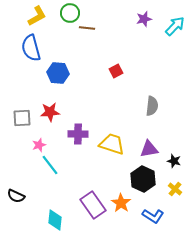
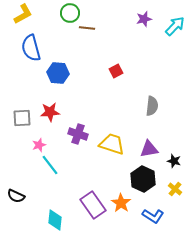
yellow L-shape: moved 14 px left, 2 px up
purple cross: rotated 18 degrees clockwise
